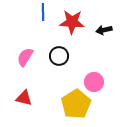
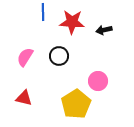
pink circle: moved 4 px right, 1 px up
